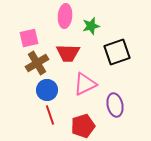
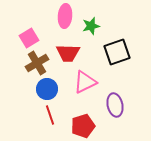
pink square: rotated 18 degrees counterclockwise
pink triangle: moved 2 px up
blue circle: moved 1 px up
